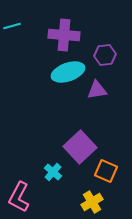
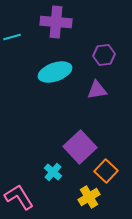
cyan line: moved 11 px down
purple cross: moved 8 px left, 13 px up
purple hexagon: moved 1 px left
cyan ellipse: moved 13 px left
orange square: rotated 20 degrees clockwise
pink L-shape: rotated 120 degrees clockwise
yellow cross: moved 3 px left, 5 px up
